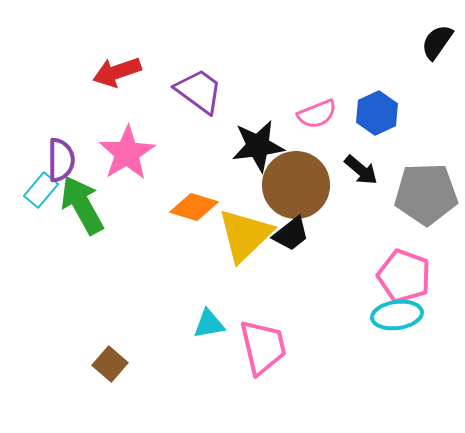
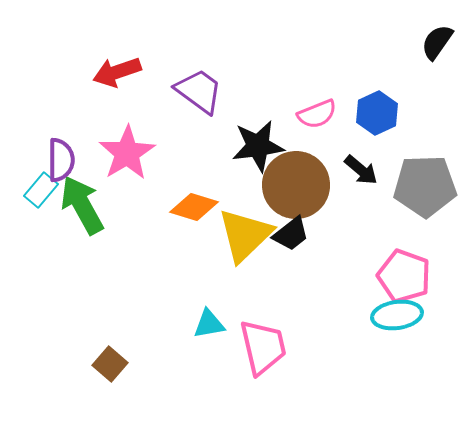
gray pentagon: moved 1 px left, 8 px up
